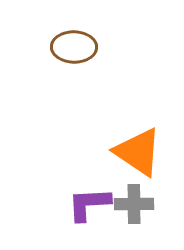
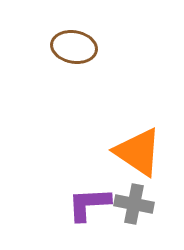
brown ellipse: rotated 9 degrees clockwise
gray cross: rotated 12 degrees clockwise
